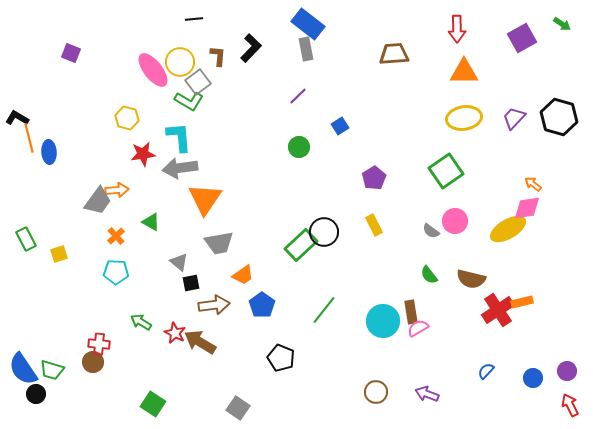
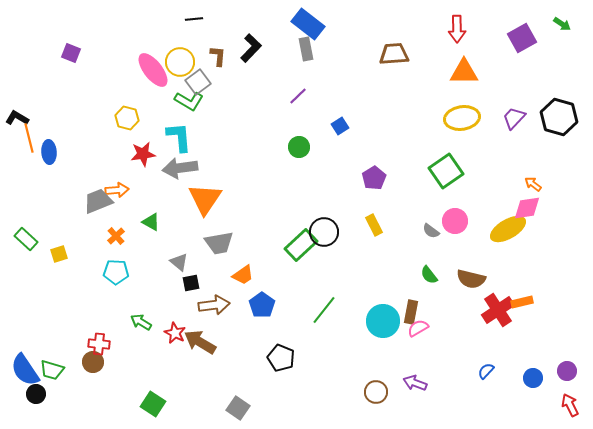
yellow ellipse at (464, 118): moved 2 px left
gray trapezoid at (98, 201): rotated 148 degrees counterclockwise
green rectangle at (26, 239): rotated 20 degrees counterclockwise
brown rectangle at (411, 312): rotated 20 degrees clockwise
blue semicircle at (23, 369): moved 2 px right, 1 px down
purple arrow at (427, 394): moved 12 px left, 11 px up
